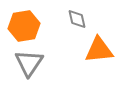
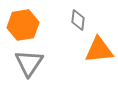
gray diamond: moved 1 px right, 1 px down; rotated 20 degrees clockwise
orange hexagon: moved 1 px left, 1 px up
